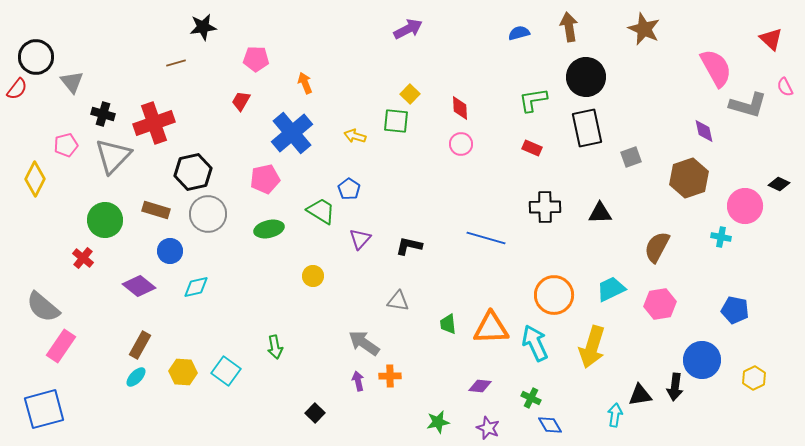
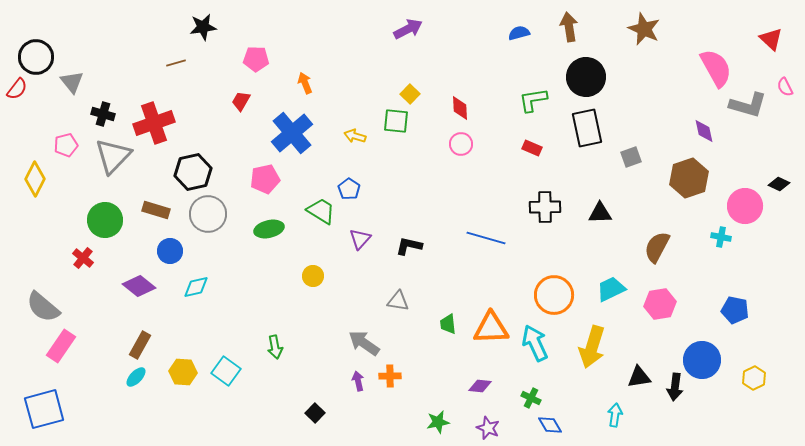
black triangle at (640, 395): moved 1 px left, 18 px up
